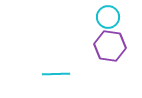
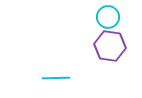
cyan line: moved 4 px down
